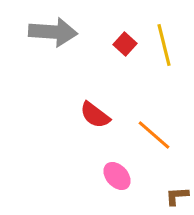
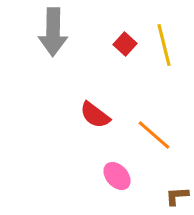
gray arrow: rotated 87 degrees clockwise
